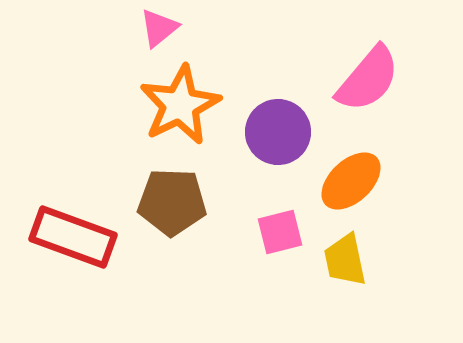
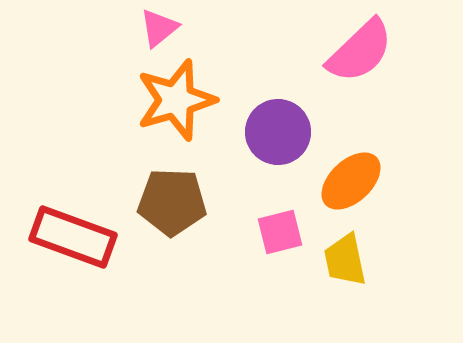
pink semicircle: moved 8 px left, 28 px up; rotated 6 degrees clockwise
orange star: moved 4 px left, 5 px up; rotated 10 degrees clockwise
